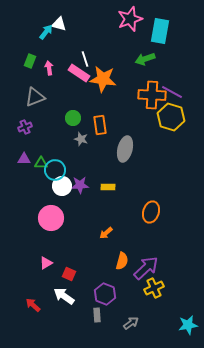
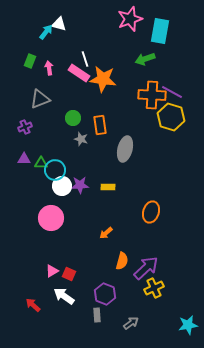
gray triangle: moved 5 px right, 2 px down
pink triangle: moved 6 px right, 8 px down
